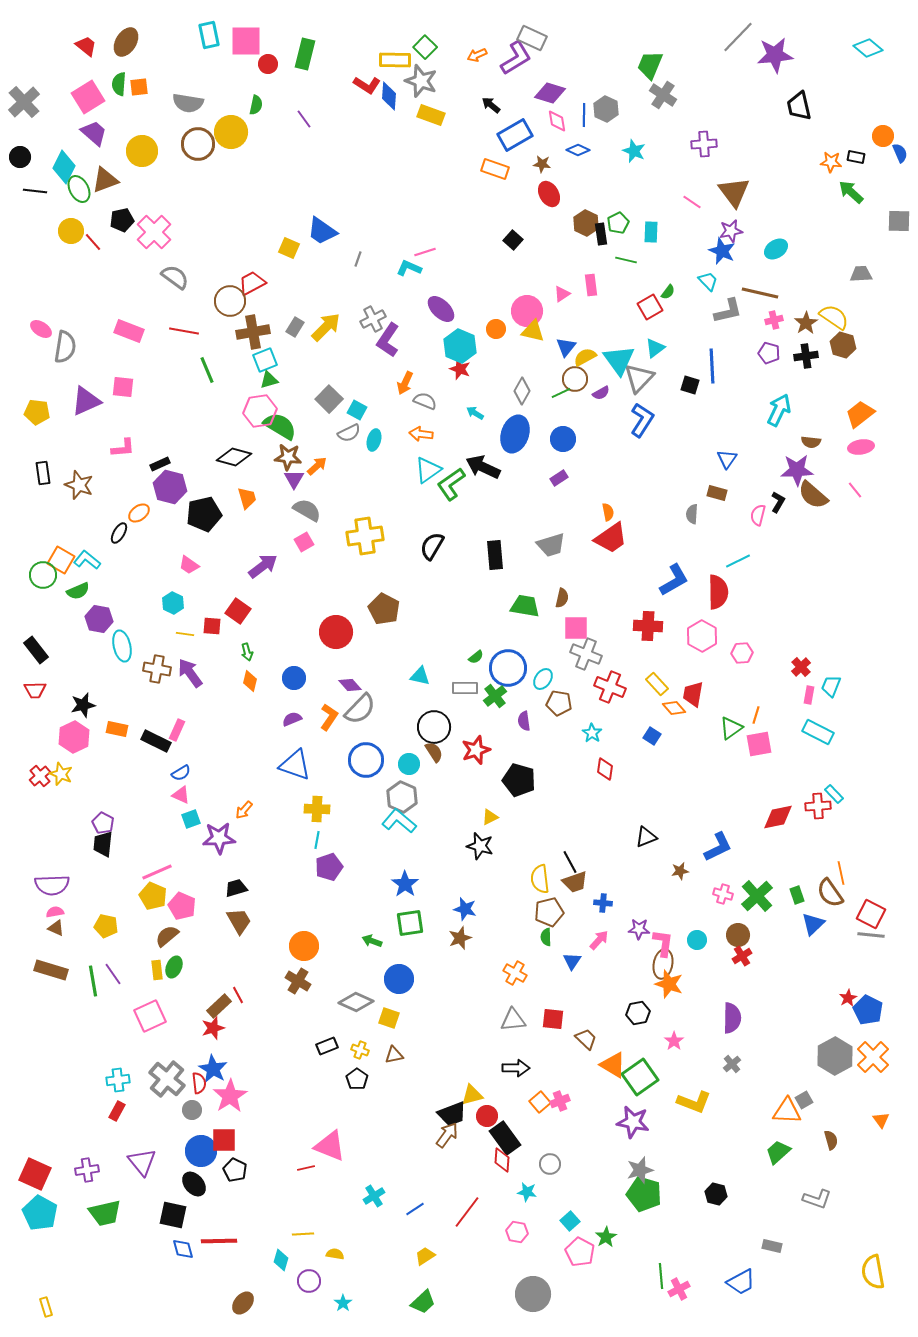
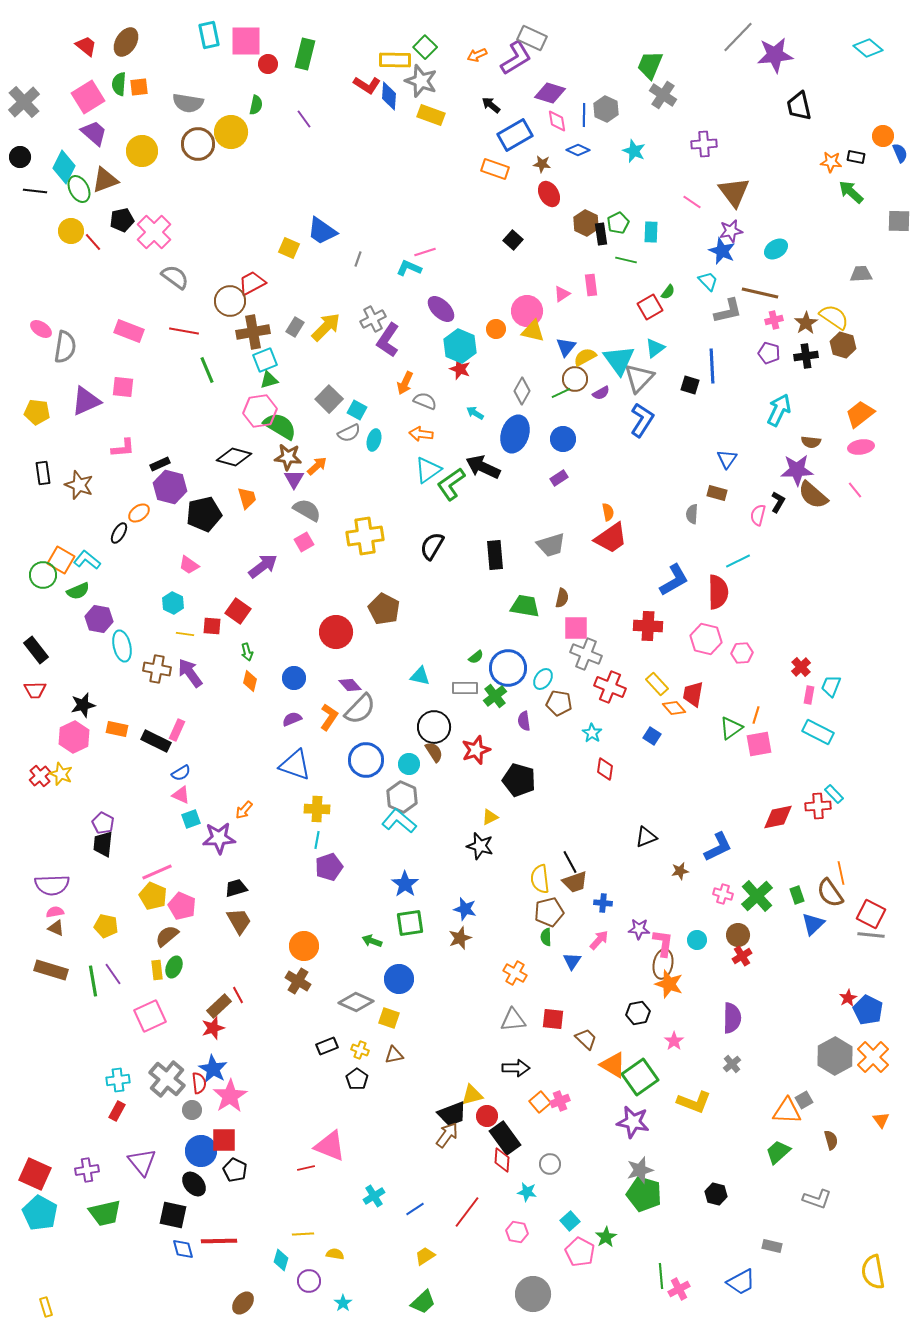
pink hexagon at (702, 636): moved 4 px right, 3 px down; rotated 16 degrees counterclockwise
